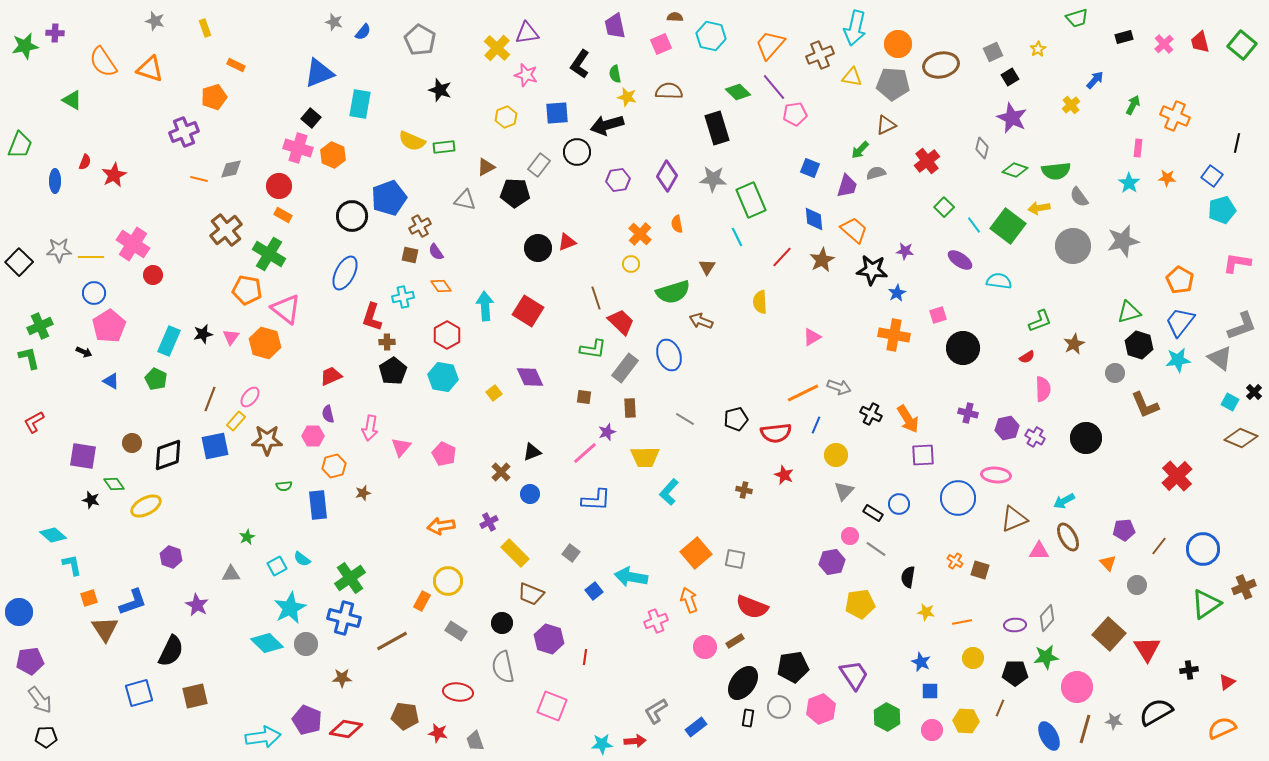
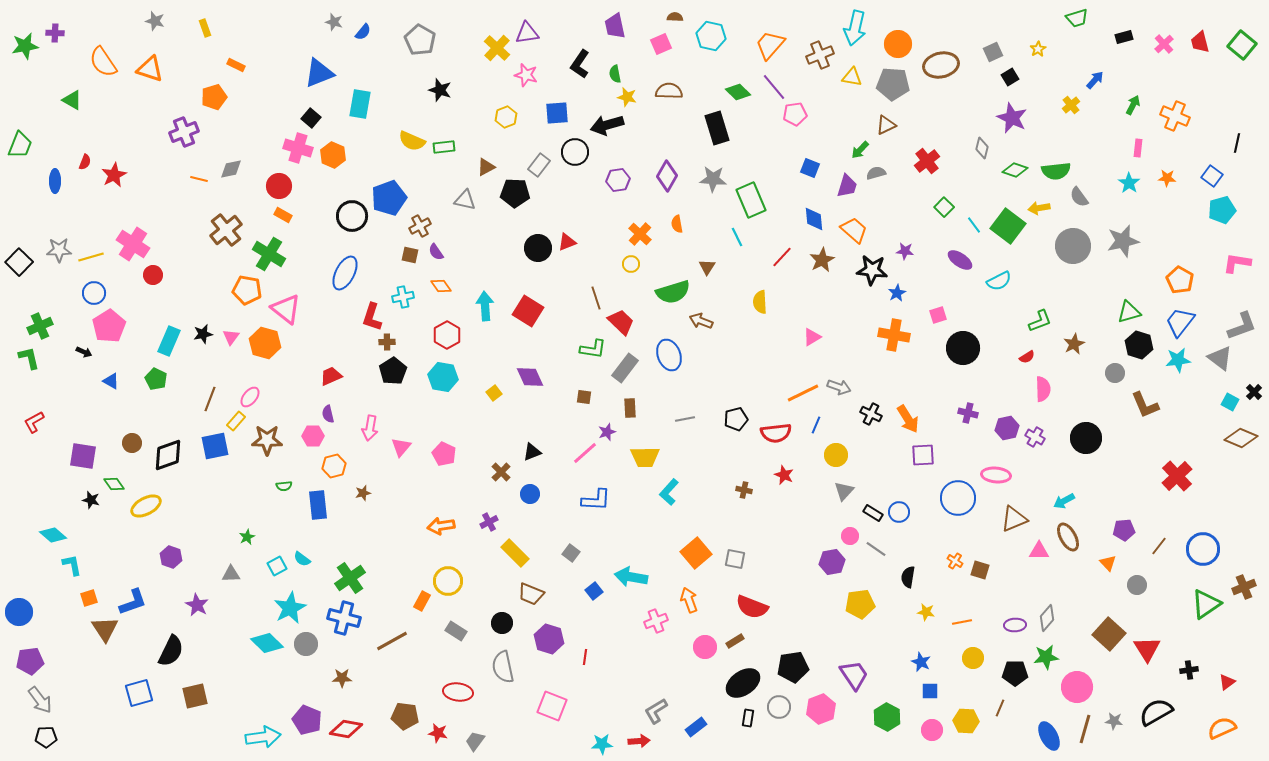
black circle at (577, 152): moved 2 px left
yellow line at (91, 257): rotated 15 degrees counterclockwise
cyan semicircle at (999, 281): rotated 145 degrees clockwise
gray line at (685, 419): rotated 42 degrees counterclockwise
blue circle at (899, 504): moved 8 px down
black ellipse at (743, 683): rotated 20 degrees clockwise
gray trapezoid at (475, 741): rotated 55 degrees clockwise
red arrow at (635, 741): moved 4 px right
